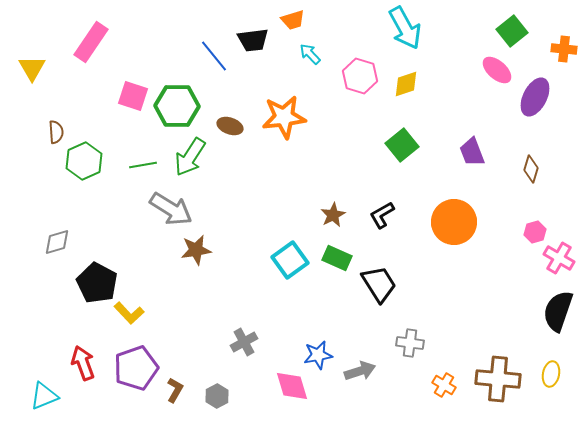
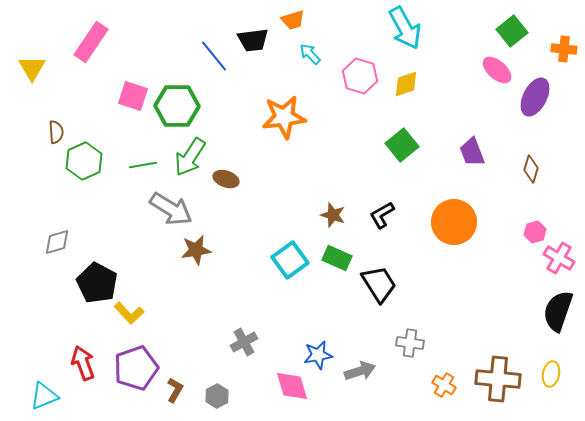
brown ellipse at (230, 126): moved 4 px left, 53 px down
brown star at (333, 215): rotated 25 degrees counterclockwise
